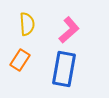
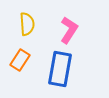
pink L-shape: rotated 16 degrees counterclockwise
blue rectangle: moved 4 px left
